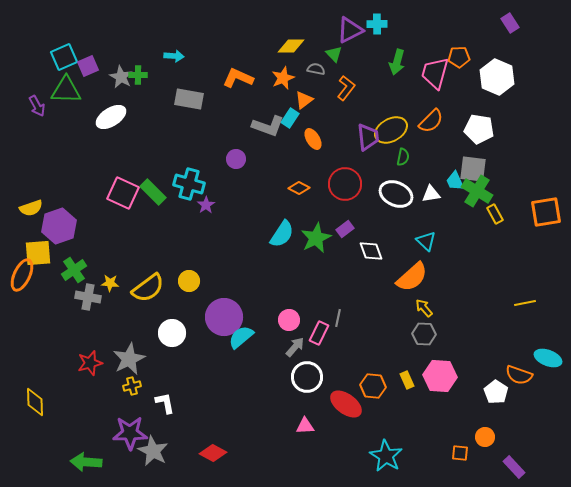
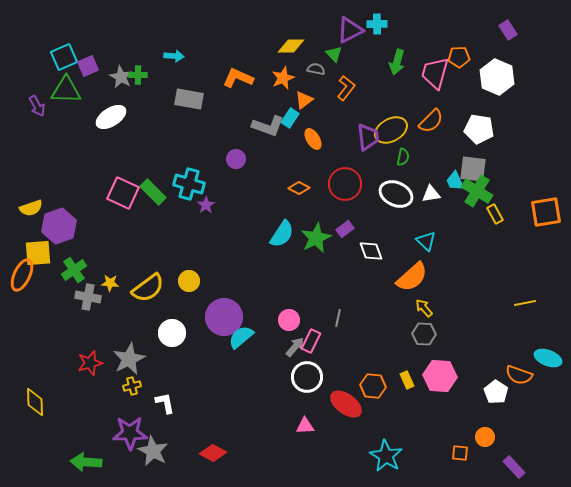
purple rectangle at (510, 23): moved 2 px left, 7 px down
pink rectangle at (319, 333): moved 8 px left, 8 px down
